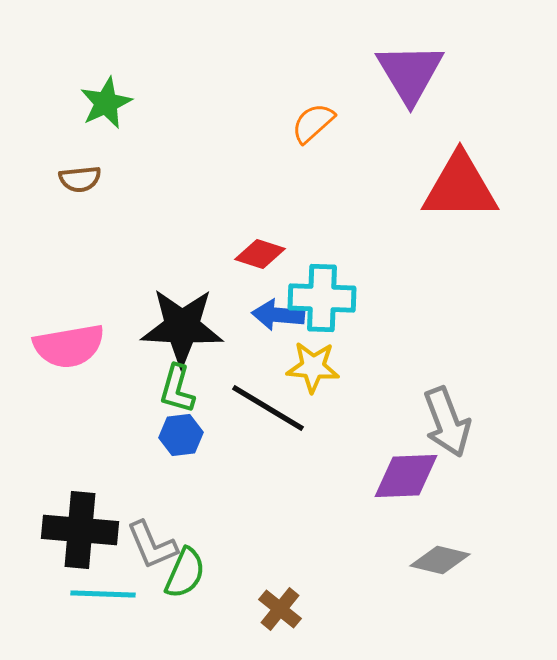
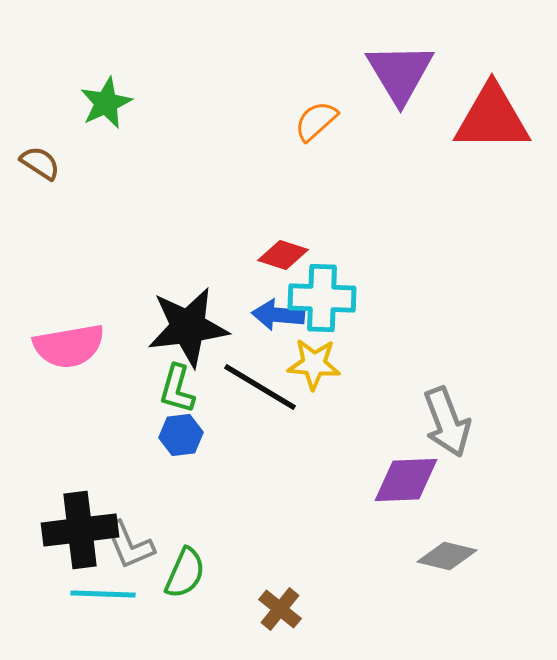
purple triangle: moved 10 px left
orange semicircle: moved 3 px right, 2 px up
brown semicircle: moved 40 px left, 16 px up; rotated 141 degrees counterclockwise
red triangle: moved 32 px right, 69 px up
red diamond: moved 23 px right, 1 px down
black star: moved 6 px right; rotated 10 degrees counterclockwise
yellow star: moved 1 px right, 3 px up
black line: moved 8 px left, 21 px up
purple diamond: moved 4 px down
black cross: rotated 12 degrees counterclockwise
gray L-shape: moved 23 px left
gray diamond: moved 7 px right, 4 px up
